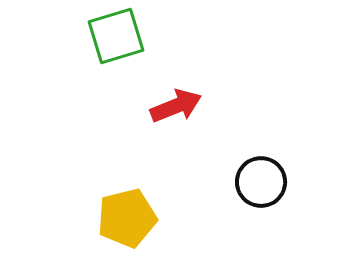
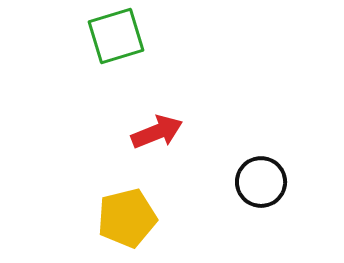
red arrow: moved 19 px left, 26 px down
